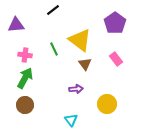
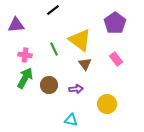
brown circle: moved 24 px right, 20 px up
cyan triangle: rotated 40 degrees counterclockwise
